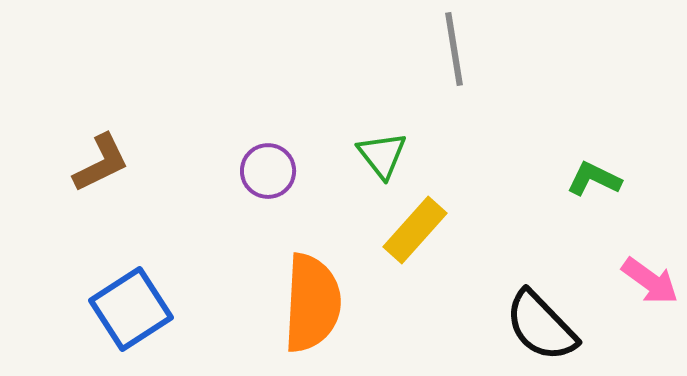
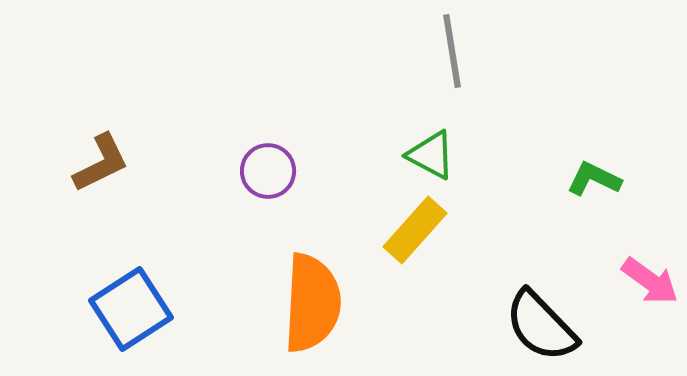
gray line: moved 2 px left, 2 px down
green triangle: moved 49 px right; rotated 24 degrees counterclockwise
